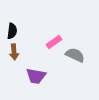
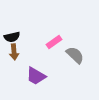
black semicircle: moved 6 px down; rotated 70 degrees clockwise
gray semicircle: rotated 18 degrees clockwise
purple trapezoid: rotated 20 degrees clockwise
